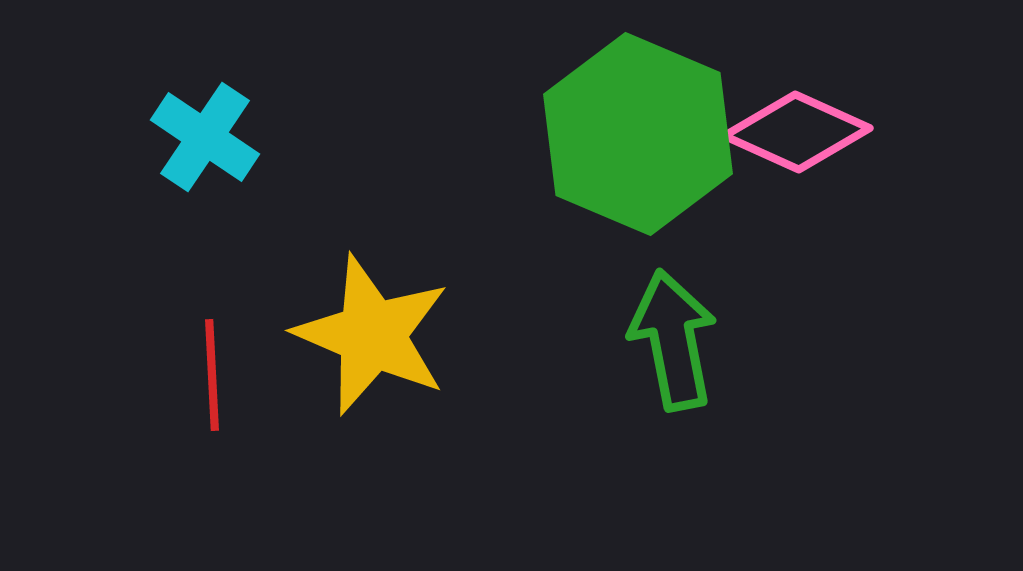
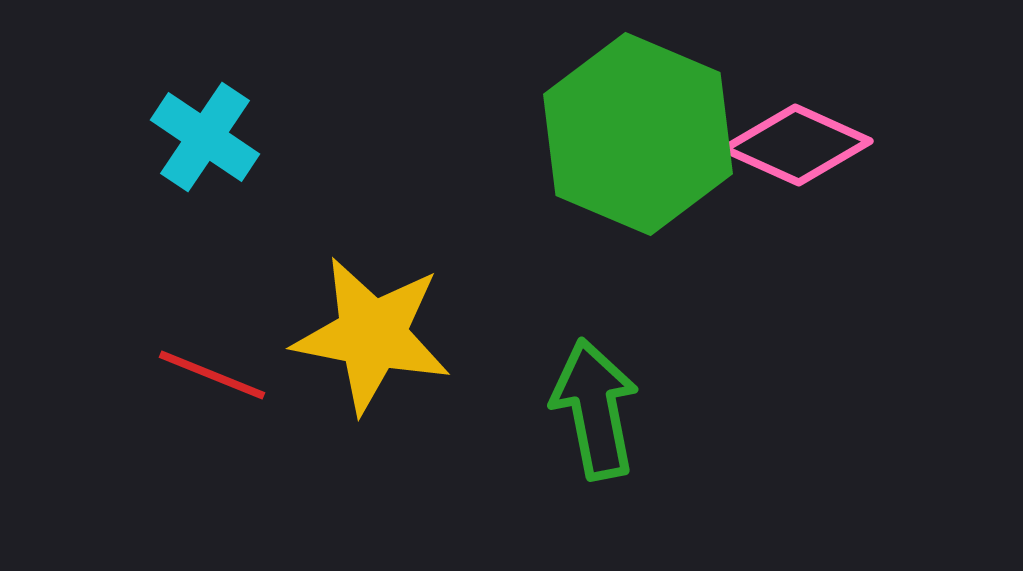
pink diamond: moved 13 px down
yellow star: rotated 12 degrees counterclockwise
green arrow: moved 78 px left, 69 px down
red line: rotated 65 degrees counterclockwise
